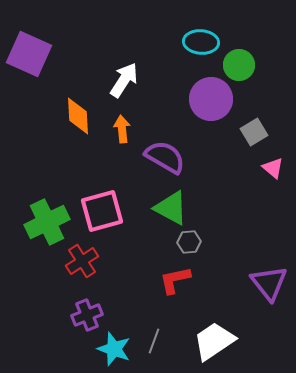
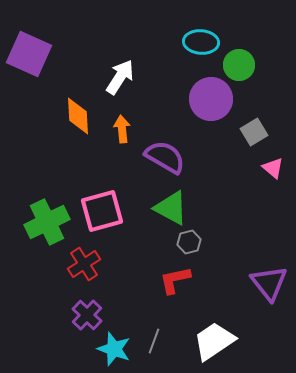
white arrow: moved 4 px left, 3 px up
gray hexagon: rotated 10 degrees counterclockwise
red cross: moved 2 px right, 3 px down
purple cross: rotated 24 degrees counterclockwise
